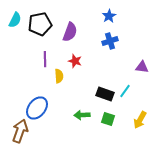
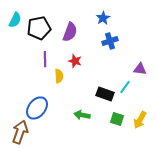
blue star: moved 6 px left, 2 px down
black pentagon: moved 1 px left, 4 px down
purple triangle: moved 2 px left, 2 px down
cyan line: moved 4 px up
green arrow: rotated 14 degrees clockwise
green square: moved 9 px right
brown arrow: moved 1 px down
